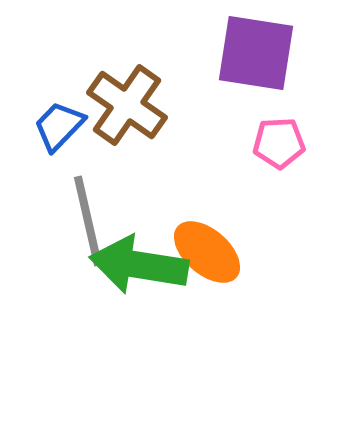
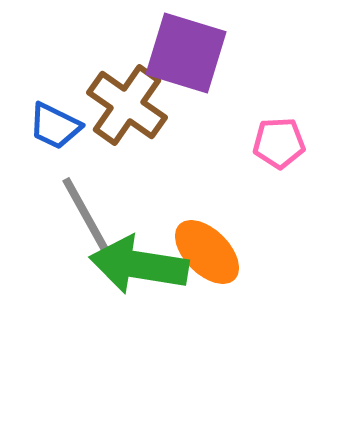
purple square: moved 70 px left; rotated 8 degrees clockwise
blue trapezoid: moved 4 px left; rotated 108 degrees counterclockwise
gray line: moved 2 px up; rotated 16 degrees counterclockwise
orange ellipse: rotated 4 degrees clockwise
